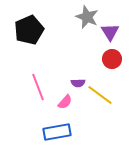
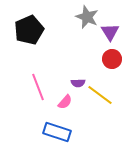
blue rectangle: rotated 28 degrees clockwise
